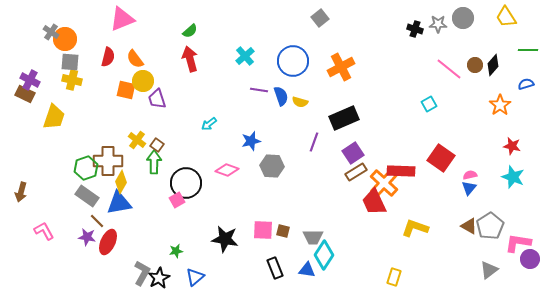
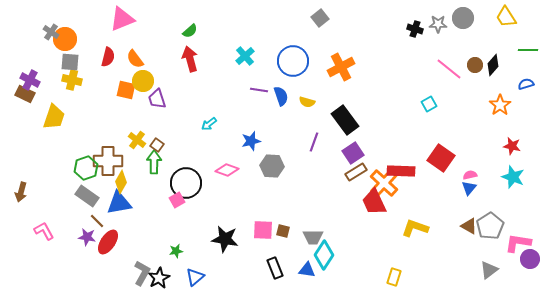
yellow semicircle at (300, 102): moved 7 px right
black rectangle at (344, 118): moved 1 px right, 2 px down; rotated 76 degrees clockwise
red ellipse at (108, 242): rotated 10 degrees clockwise
